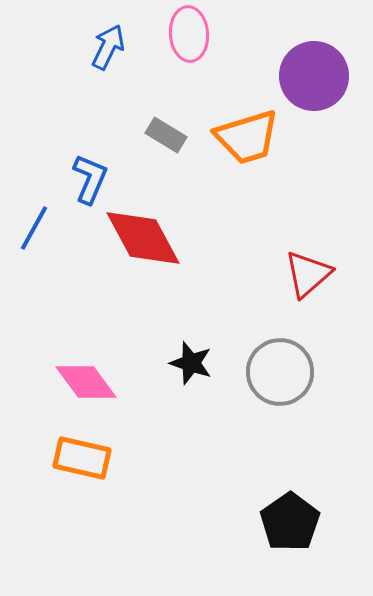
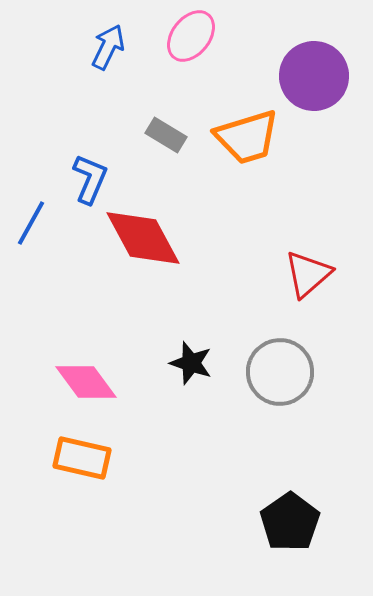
pink ellipse: moved 2 px right, 2 px down; rotated 42 degrees clockwise
blue line: moved 3 px left, 5 px up
